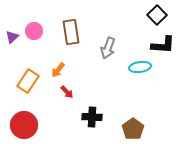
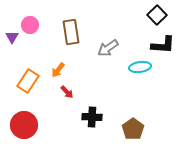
pink circle: moved 4 px left, 6 px up
purple triangle: rotated 16 degrees counterclockwise
gray arrow: rotated 35 degrees clockwise
